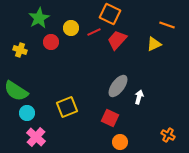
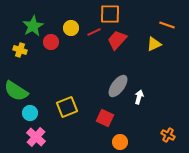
orange square: rotated 25 degrees counterclockwise
green star: moved 6 px left, 8 px down
cyan circle: moved 3 px right
red square: moved 5 px left
